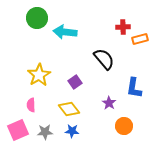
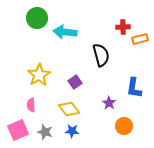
black semicircle: moved 3 px left, 4 px up; rotated 25 degrees clockwise
gray star: rotated 21 degrees clockwise
